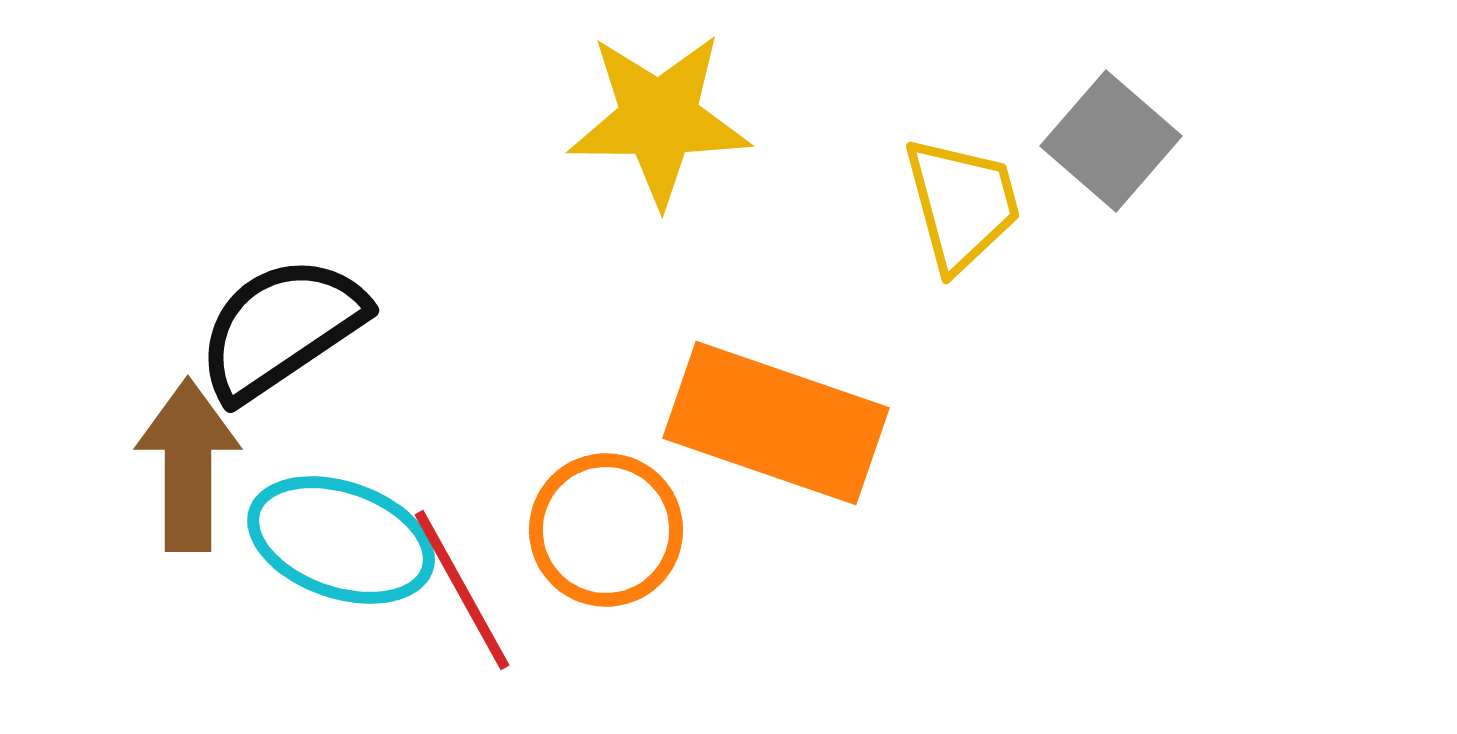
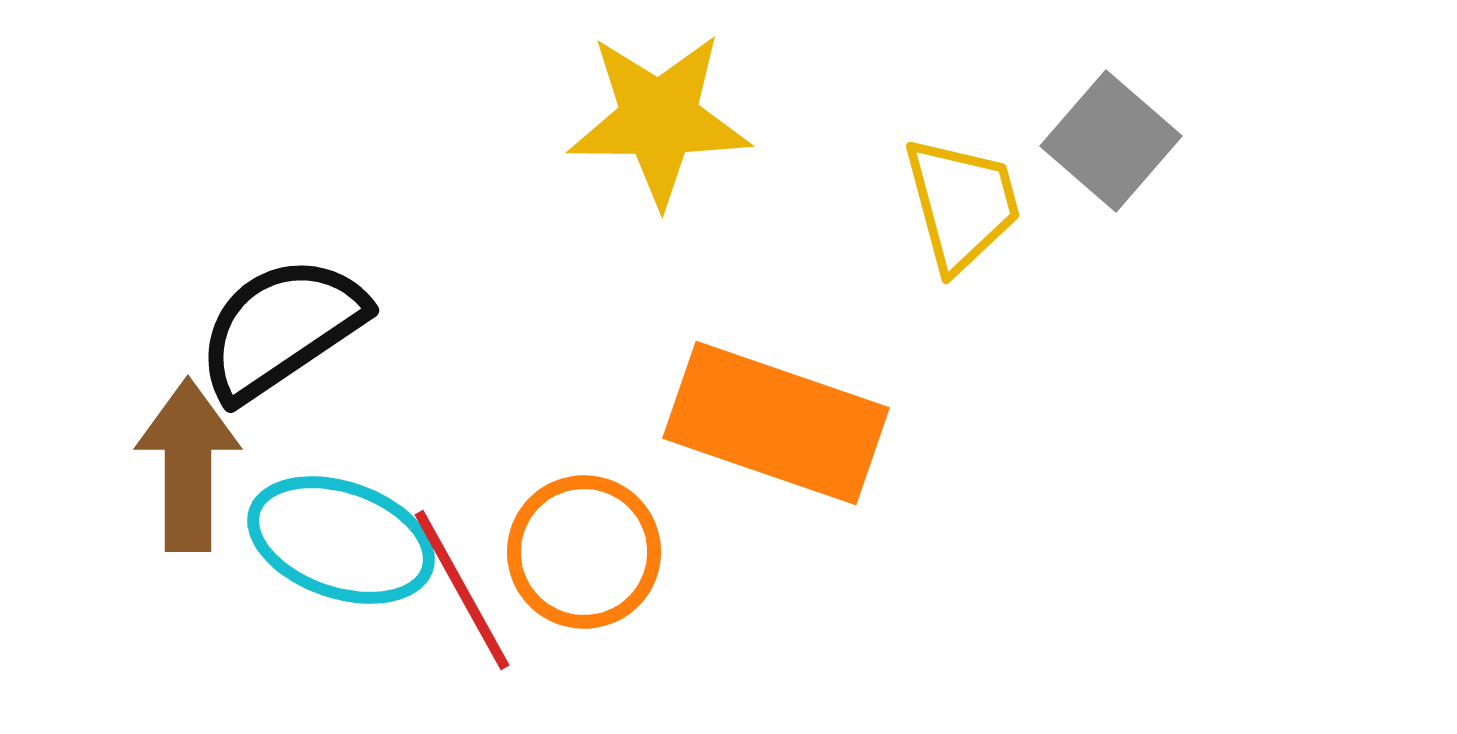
orange circle: moved 22 px left, 22 px down
